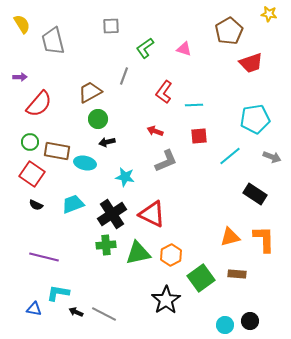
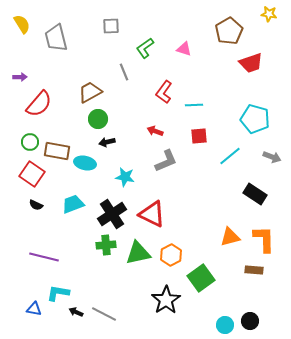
gray trapezoid at (53, 41): moved 3 px right, 3 px up
gray line at (124, 76): moved 4 px up; rotated 42 degrees counterclockwise
cyan pentagon at (255, 119): rotated 24 degrees clockwise
brown rectangle at (237, 274): moved 17 px right, 4 px up
